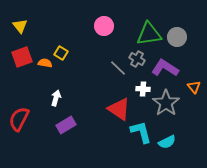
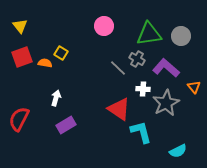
gray circle: moved 4 px right, 1 px up
purple L-shape: moved 1 px right; rotated 8 degrees clockwise
gray star: rotated 8 degrees clockwise
cyan semicircle: moved 11 px right, 9 px down
